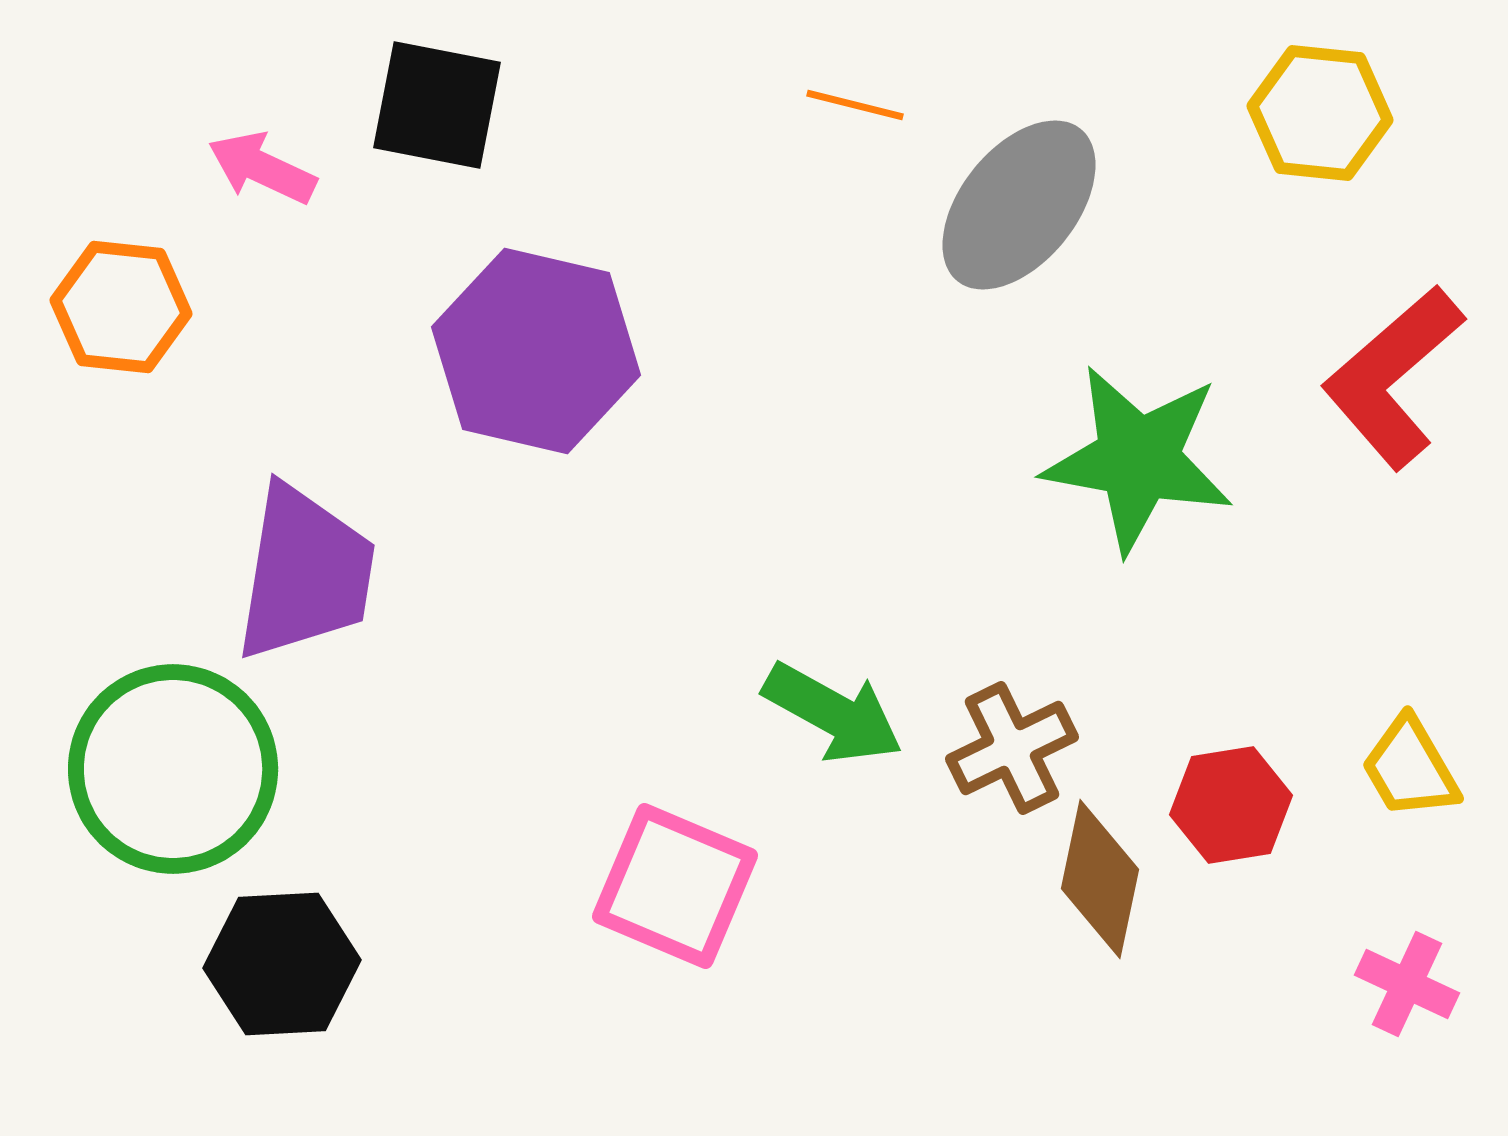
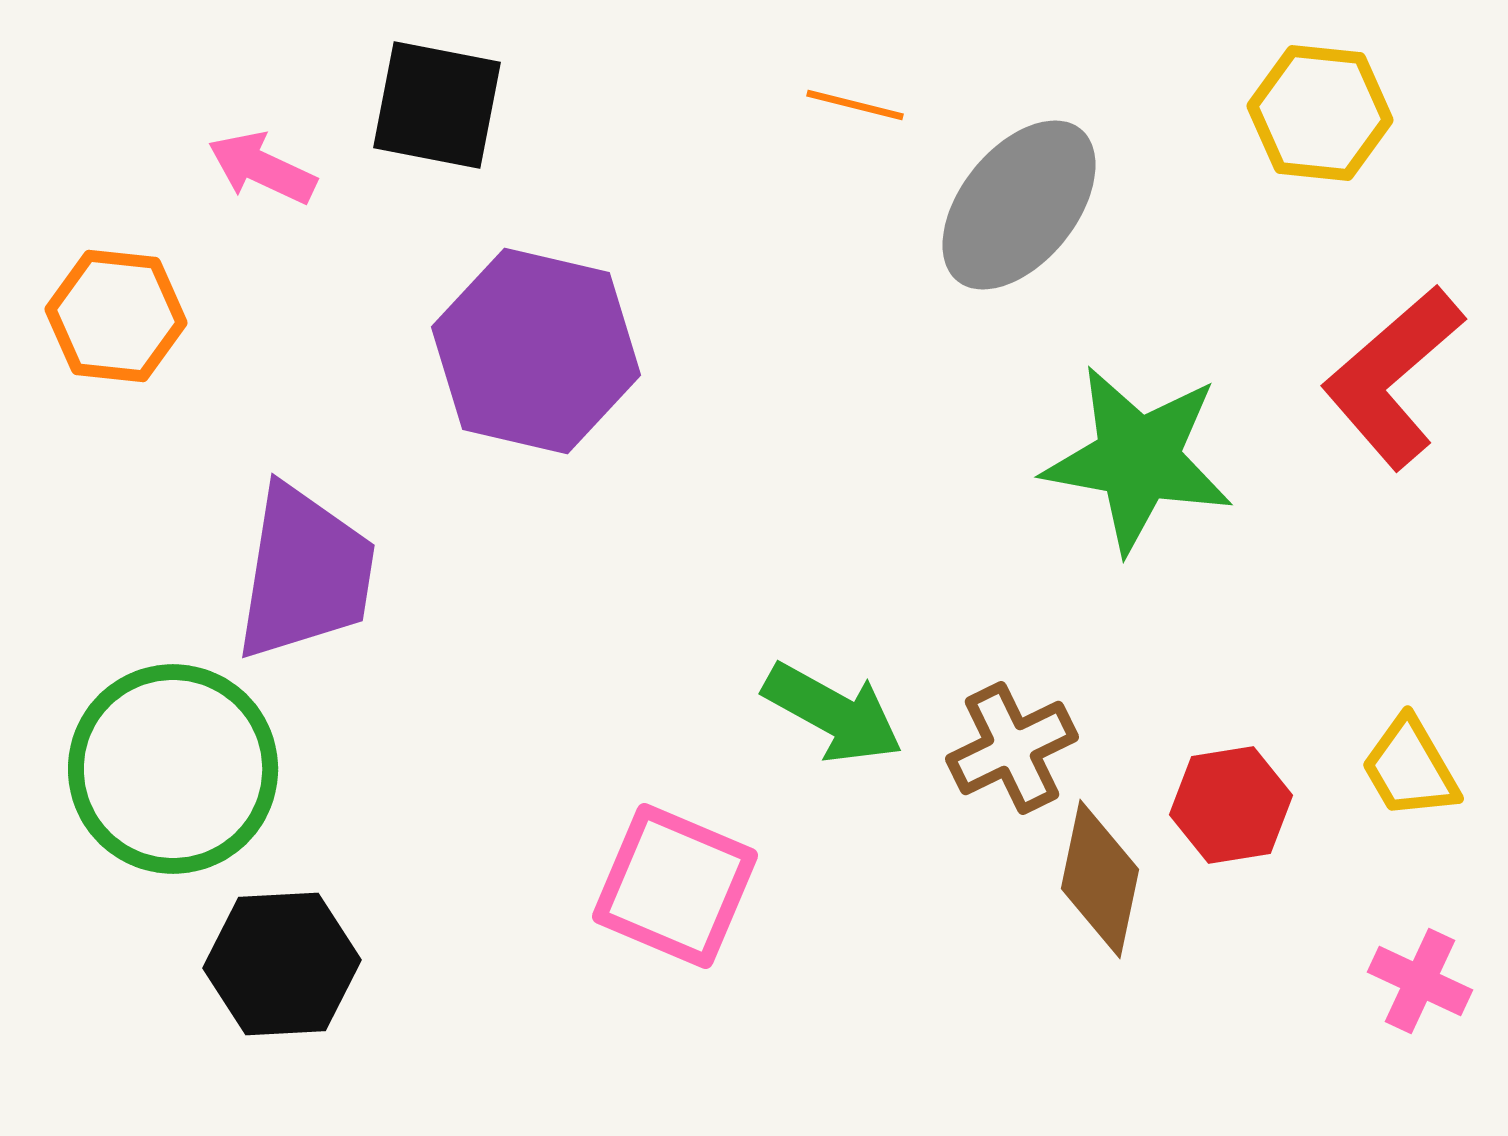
orange hexagon: moved 5 px left, 9 px down
pink cross: moved 13 px right, 3 px up
